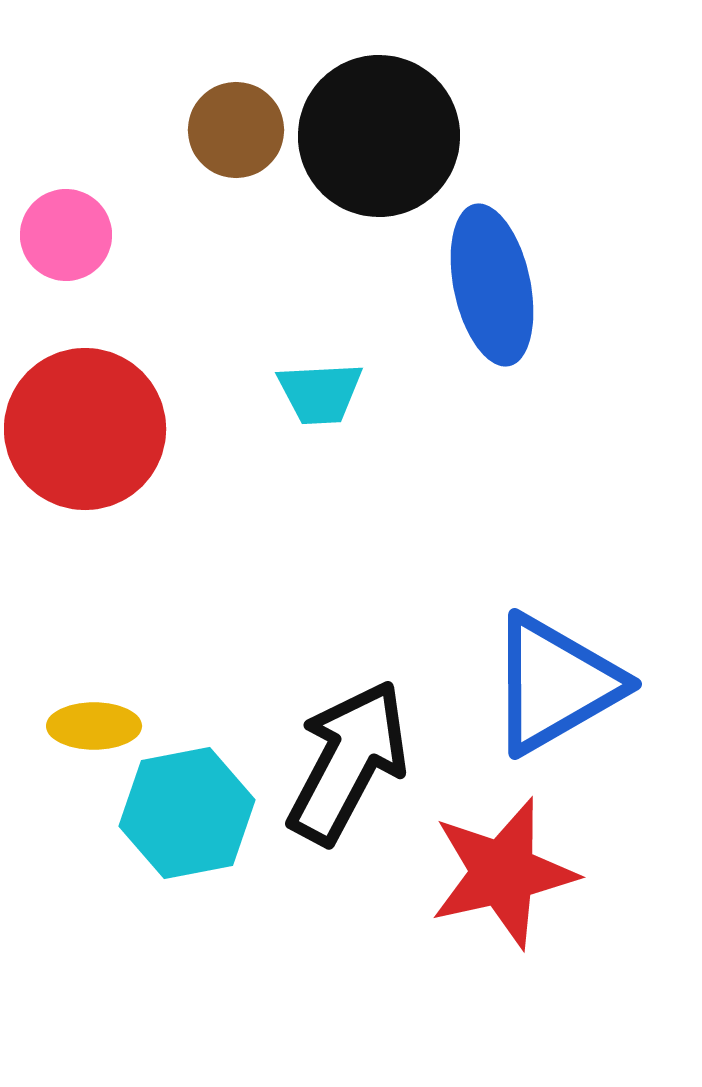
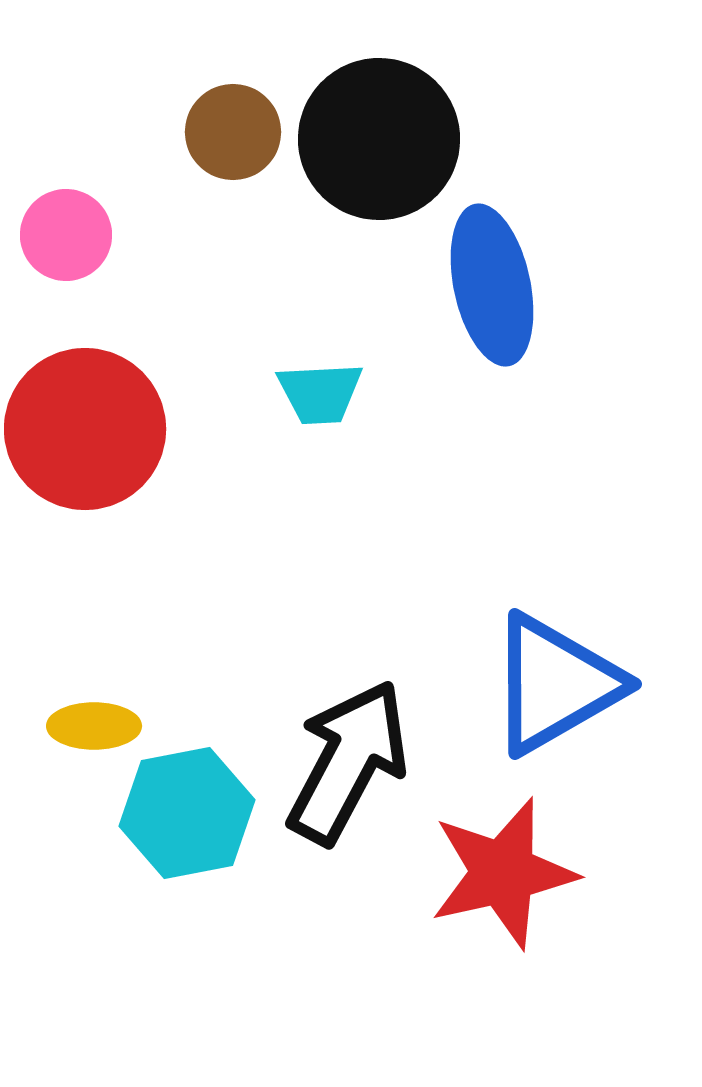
brown circle: moved 3 px left, 2 px down
black circle: moved 3 px down
